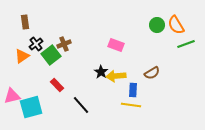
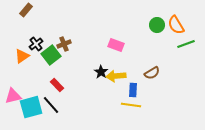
brown rectangle: moved 1 px right, 12 px up; rotated 48 degrees clockwise
pink triangle: moved 1 px right
black line: moved 30 px left
